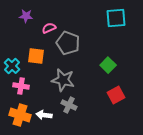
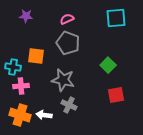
pink semicircle: moved 18 px right, 9 px up
cyan cross: moved 1 px right, 1 px down; rotated 35 degrees counterclockwise
pink cross: rotated 14 degrees counterclockwise
red square: rotated 18 degrees clockwise
